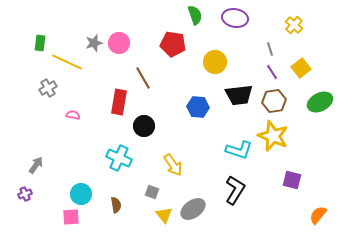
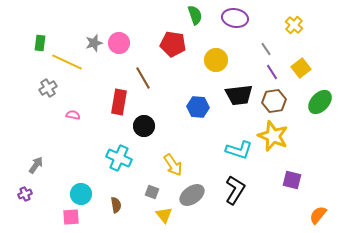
gray line: moved 4 px left; rotated 16 degrees counterclockwise
yellow circle: moved 1 px right, 2 px up
green ellipse: rotated 20 degrees counterclockwise
gray ellipse: moved 1 px left, 14 px up
